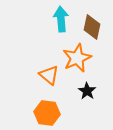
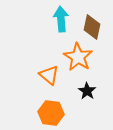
orange star: moved 1 px right, 1 px up; rotated 16 degrees counterclockwise
orange hexagon: moved 4 px right
